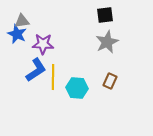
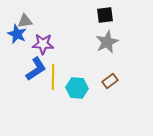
gray triangle: moved 3 px right
blue L-shape: moved 1 px up
brown rectangle: rotated 28 degrees clockwise
